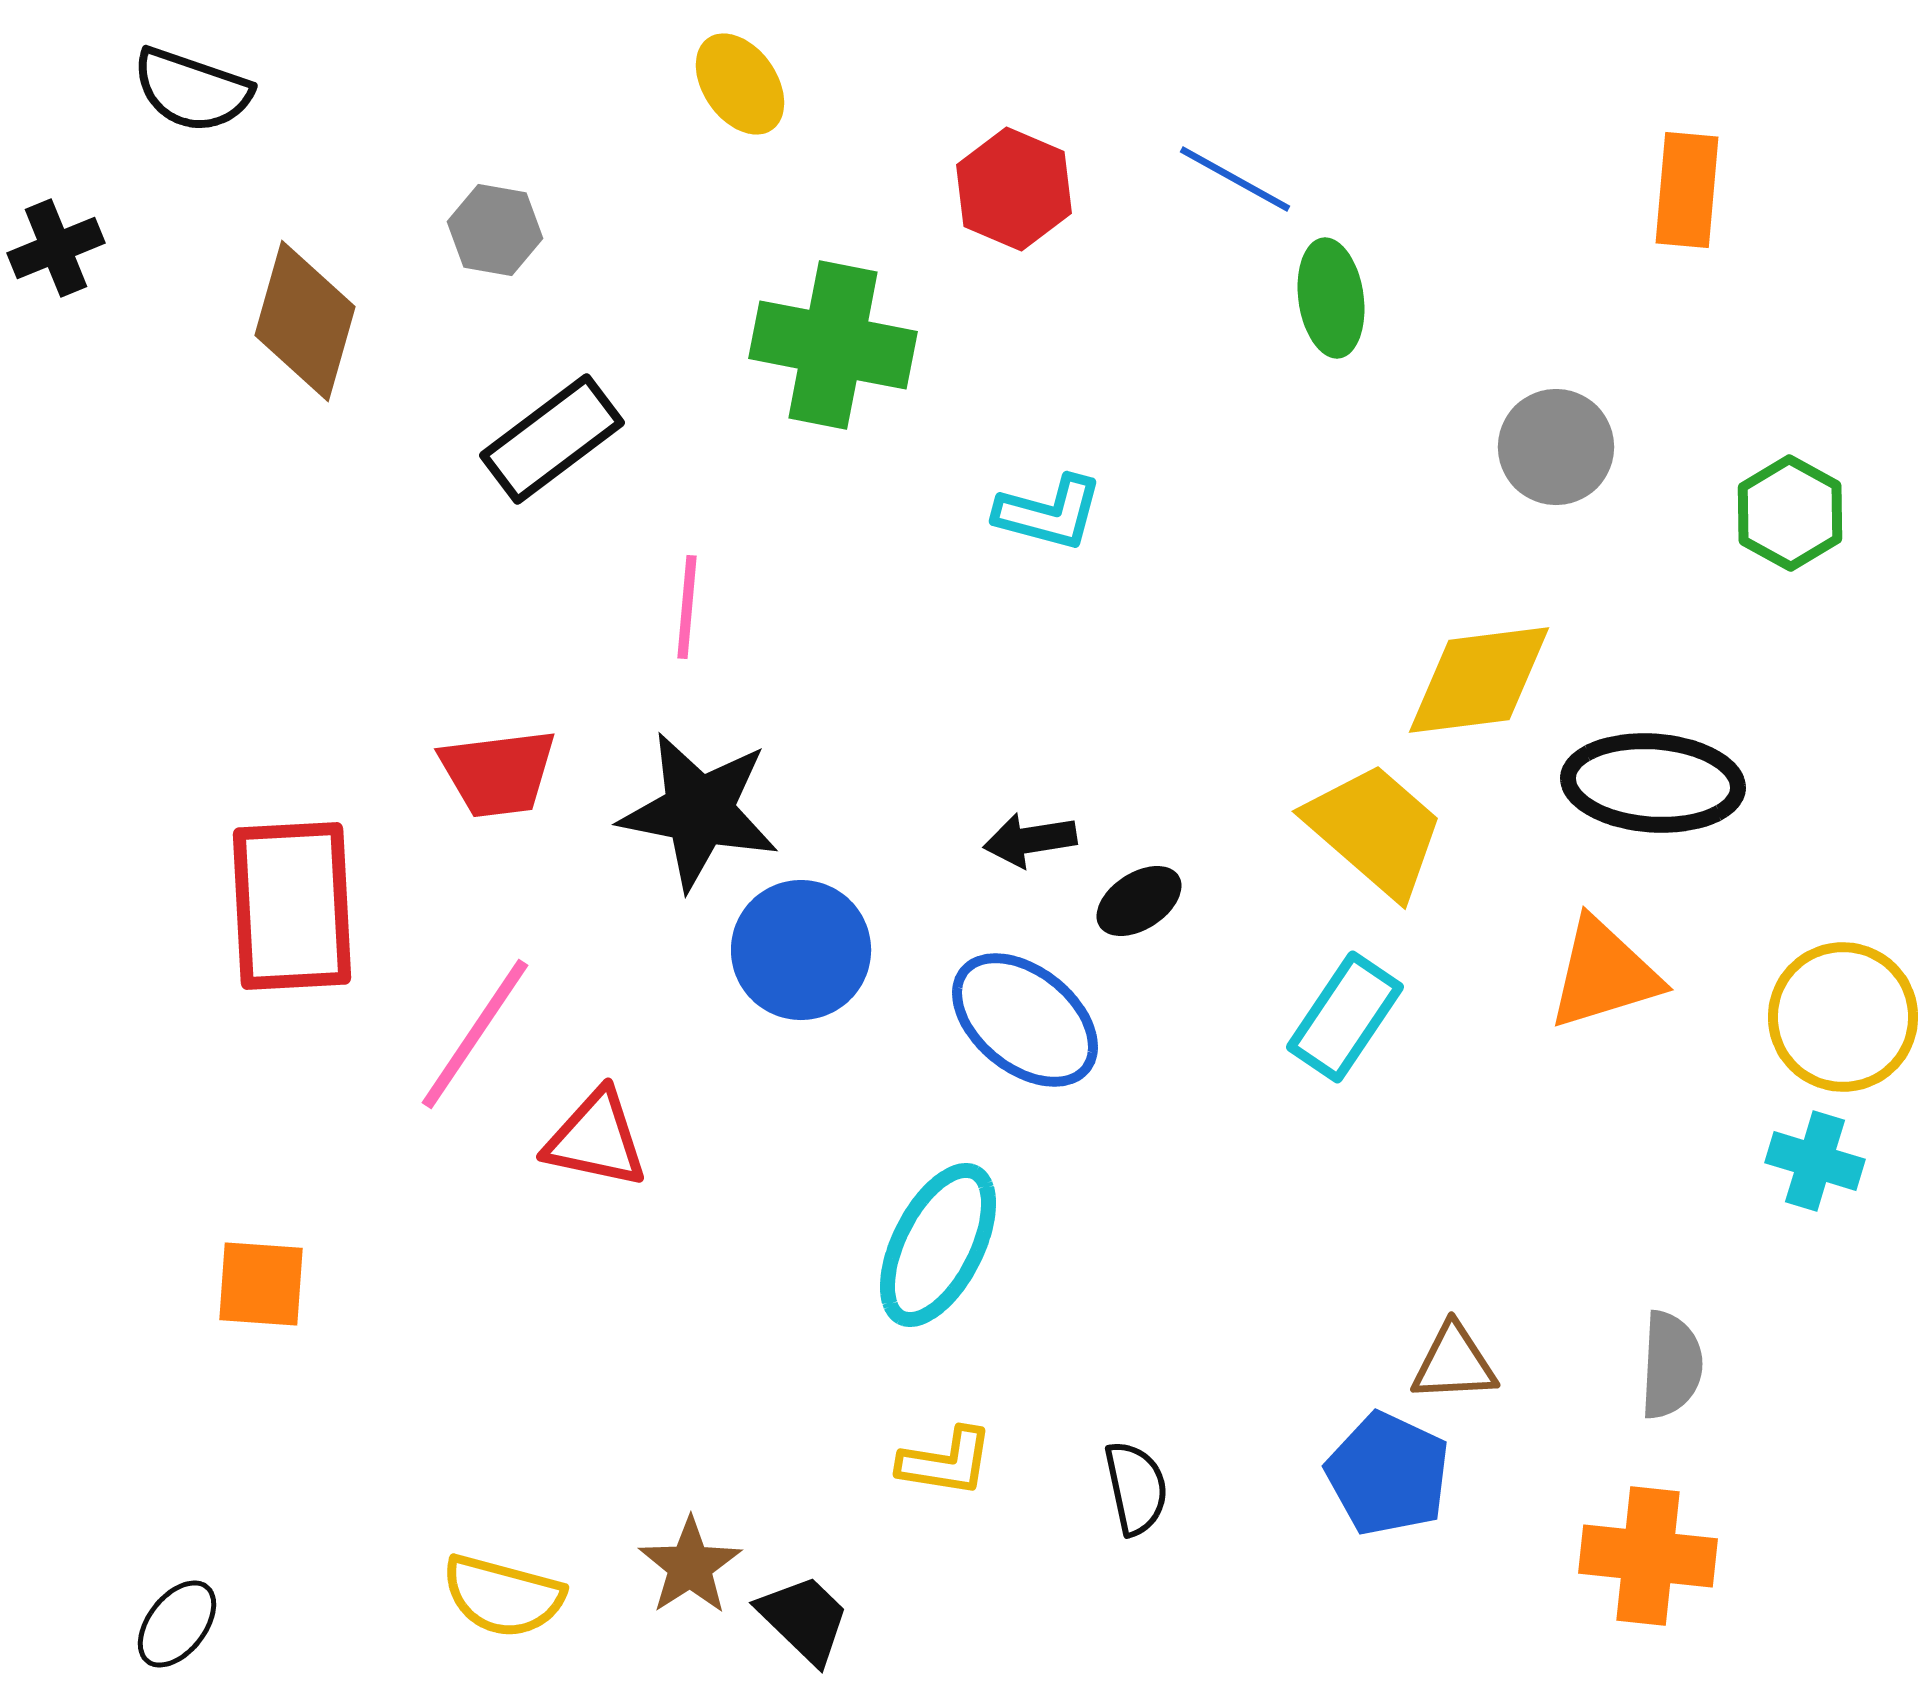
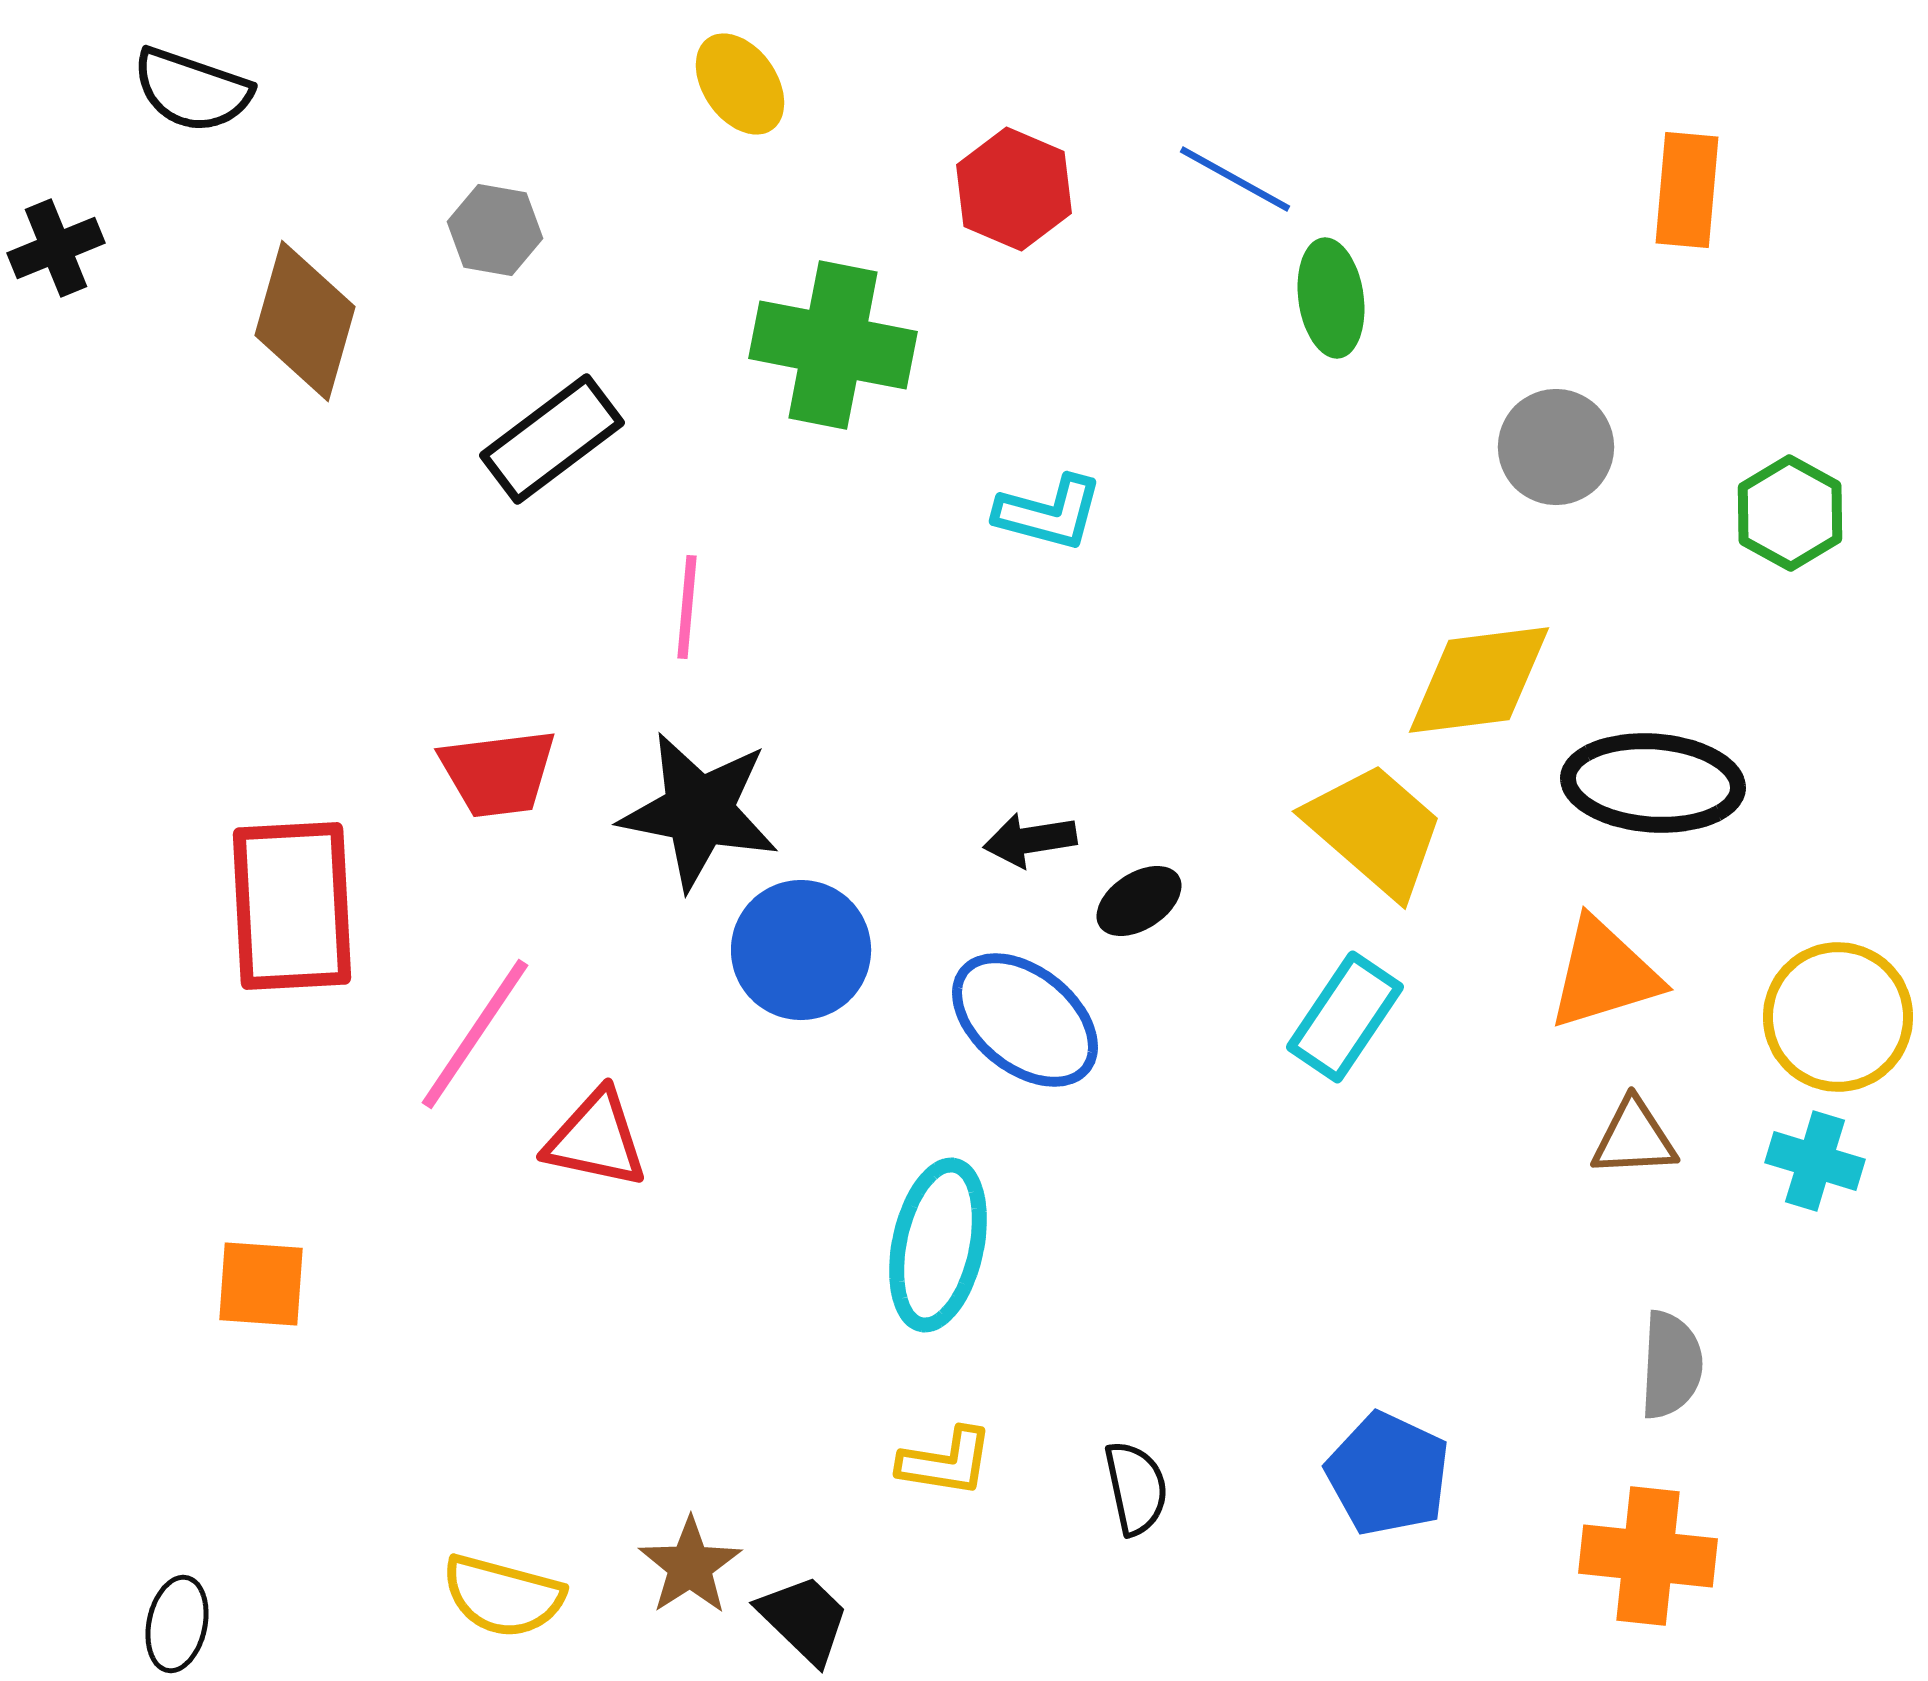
yellow circle at (1843, 1017): moved 5 px left
cyan ellipse at (938, 1245): rotated 15 degrees counterclockwise
brown triangle at (1454, 1363): moved 180 px right, 225 px up
black ellipse at (177, 1624): rotated 26 degrees counterclockwise
